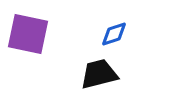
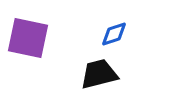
purple square: moved 4 px down
